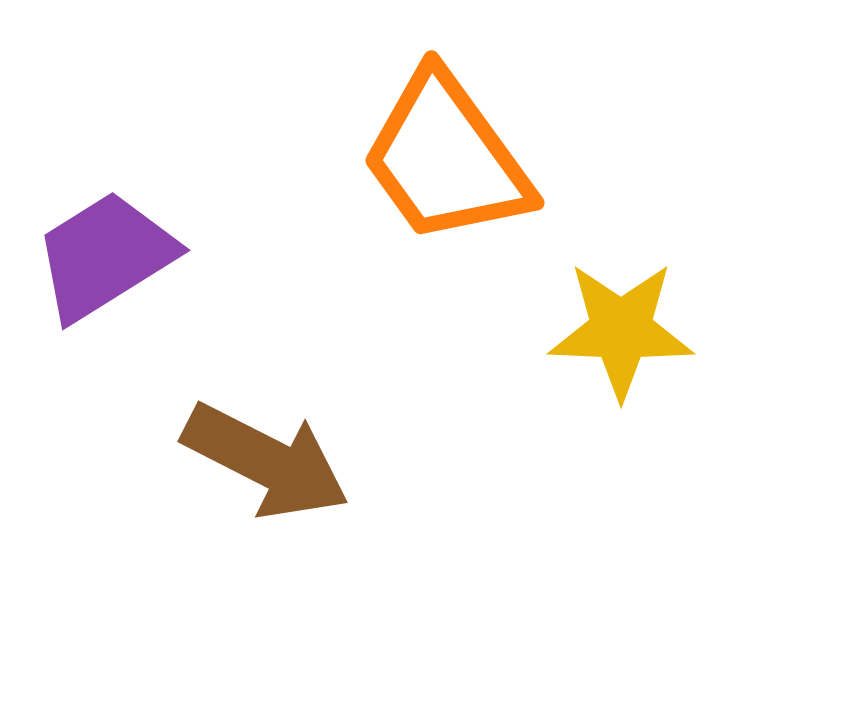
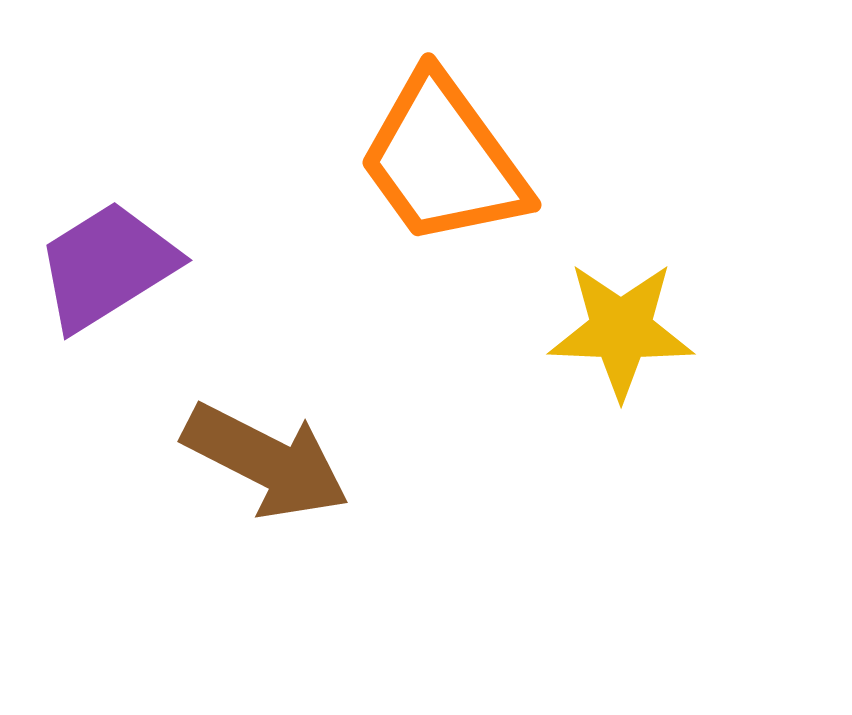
orange trapezoid: moved 3 px left, 2 px down
purple trapezoid: moved 2 px right, 10 px down
